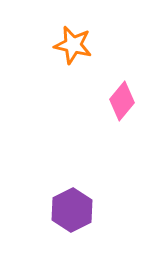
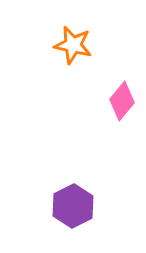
purple hexagon: moved 1 px right, 4 px up
